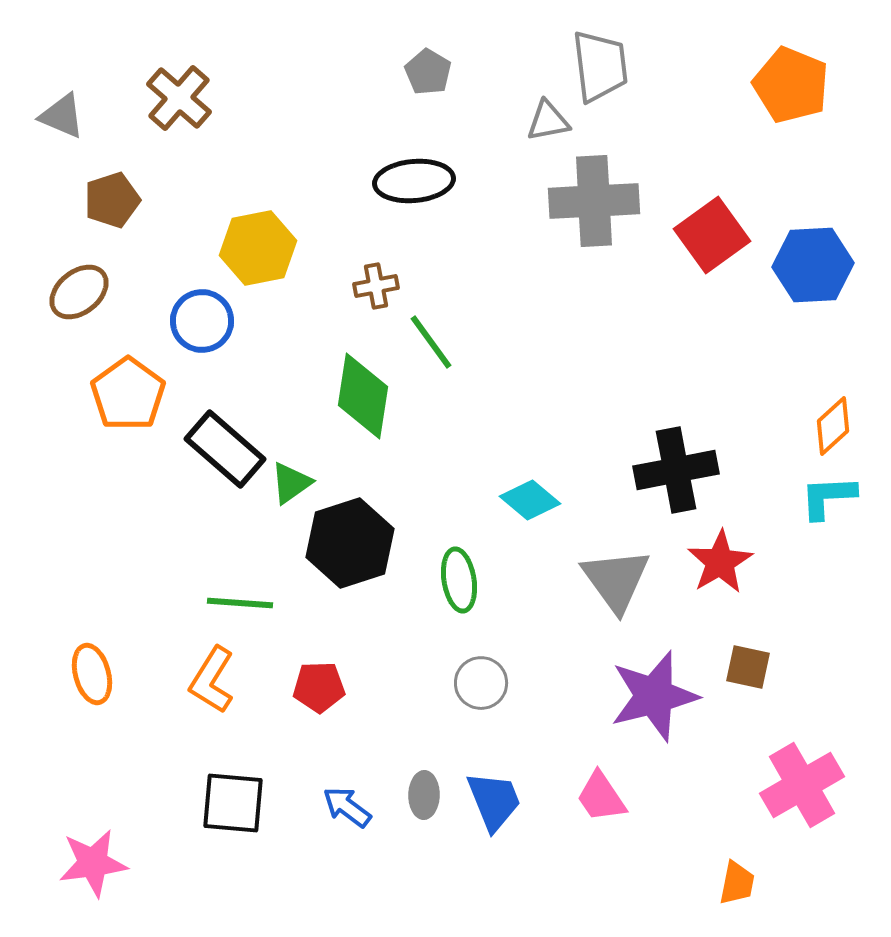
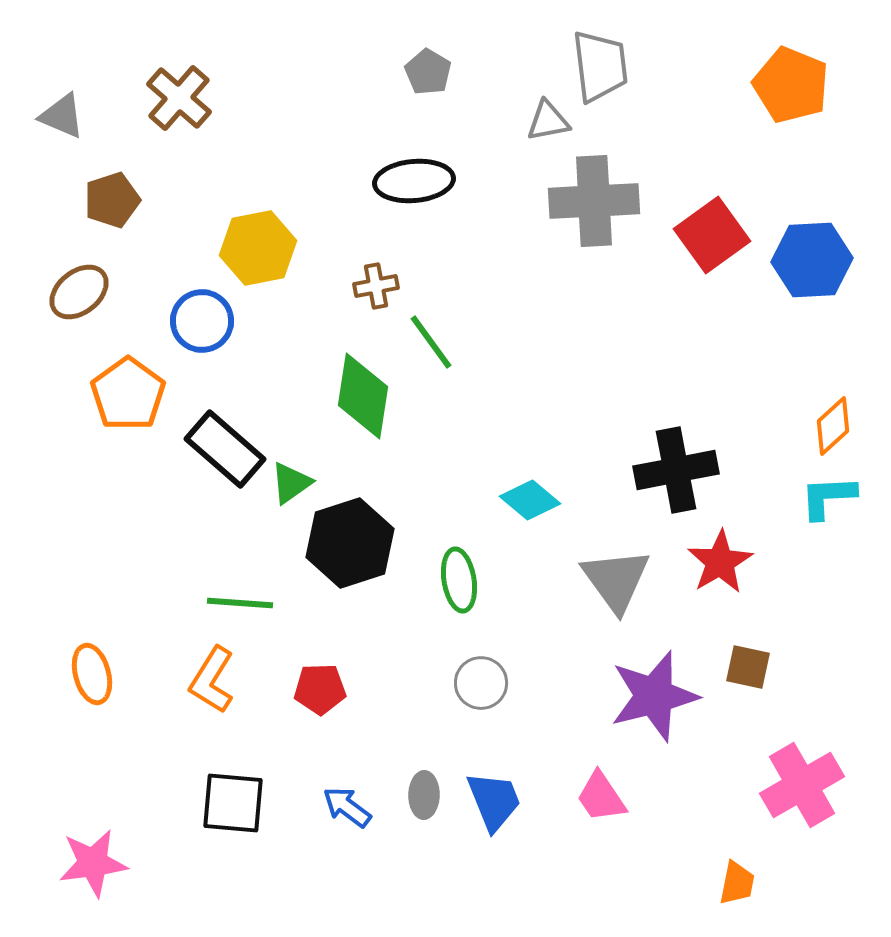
blue hexagon at (813, 265): moved 1 px left, 5 px up
red pentagon at (319, 687): moved 1 px right, 2 px down
